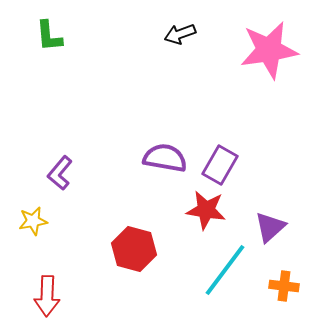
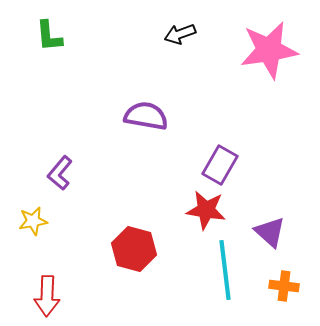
purple semicircle: moved 19 px left, 42 px up
purple triangle: moved 5 px down; rotated 36 degrees counterclockwise
cyan line: rotated 44 degrees counterclockwise
